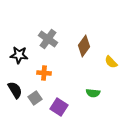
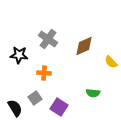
brown diamond: rotated 30 degrees clockwise
black semicircle: moved 18 px down
